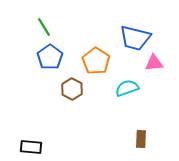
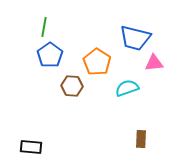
green line: rotated 42 degrees clockwise
blue pentagon: moved 2 px up
orange pentagon: moved 1 px right, 1 px down
brown hexagon: moved 3 px up; rotated 25 degrees counterclockwise
